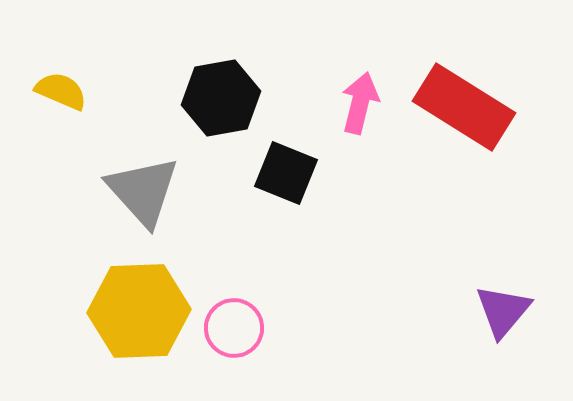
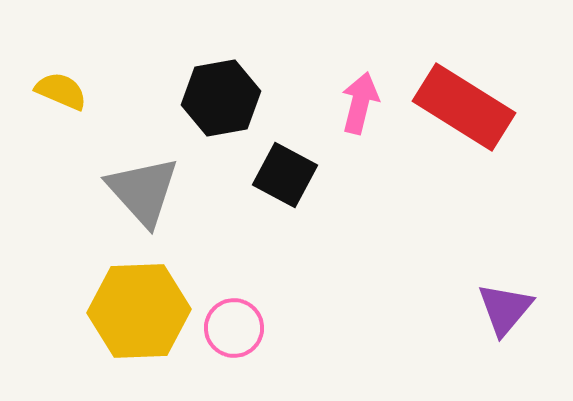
black square: moved 1 px left, 2 px down; rotated 6 degrees clockwise
purple triangle: moved 2 px right, 2 px up
